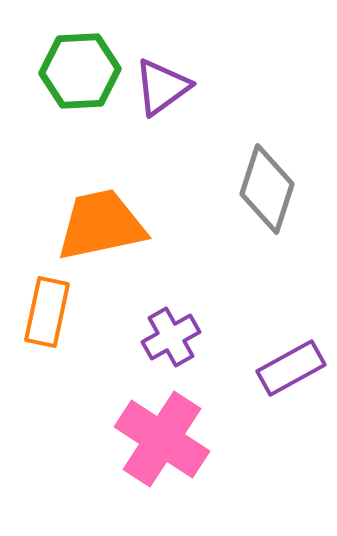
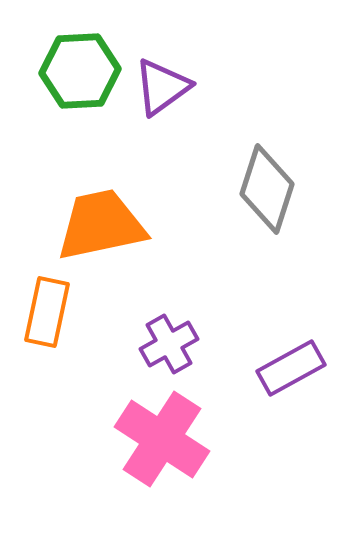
purple cross: moved 2 px left, 7 px down
